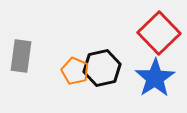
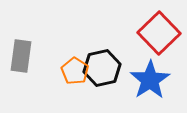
orange pentagon: rotated 8 degrees clockwise
blue star: moved 5 px left, 2 px down
